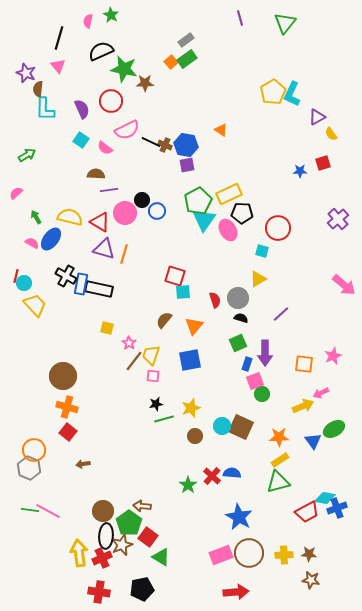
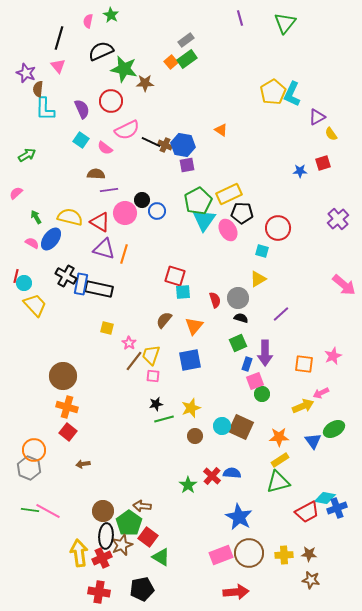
blue hexagon at (186, 145): moved 3 px left
